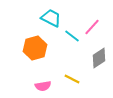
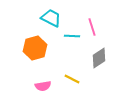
pink line: rotated 60 degrees counterclockwise
cyan line: rotated 35 degrees counterclockwise
